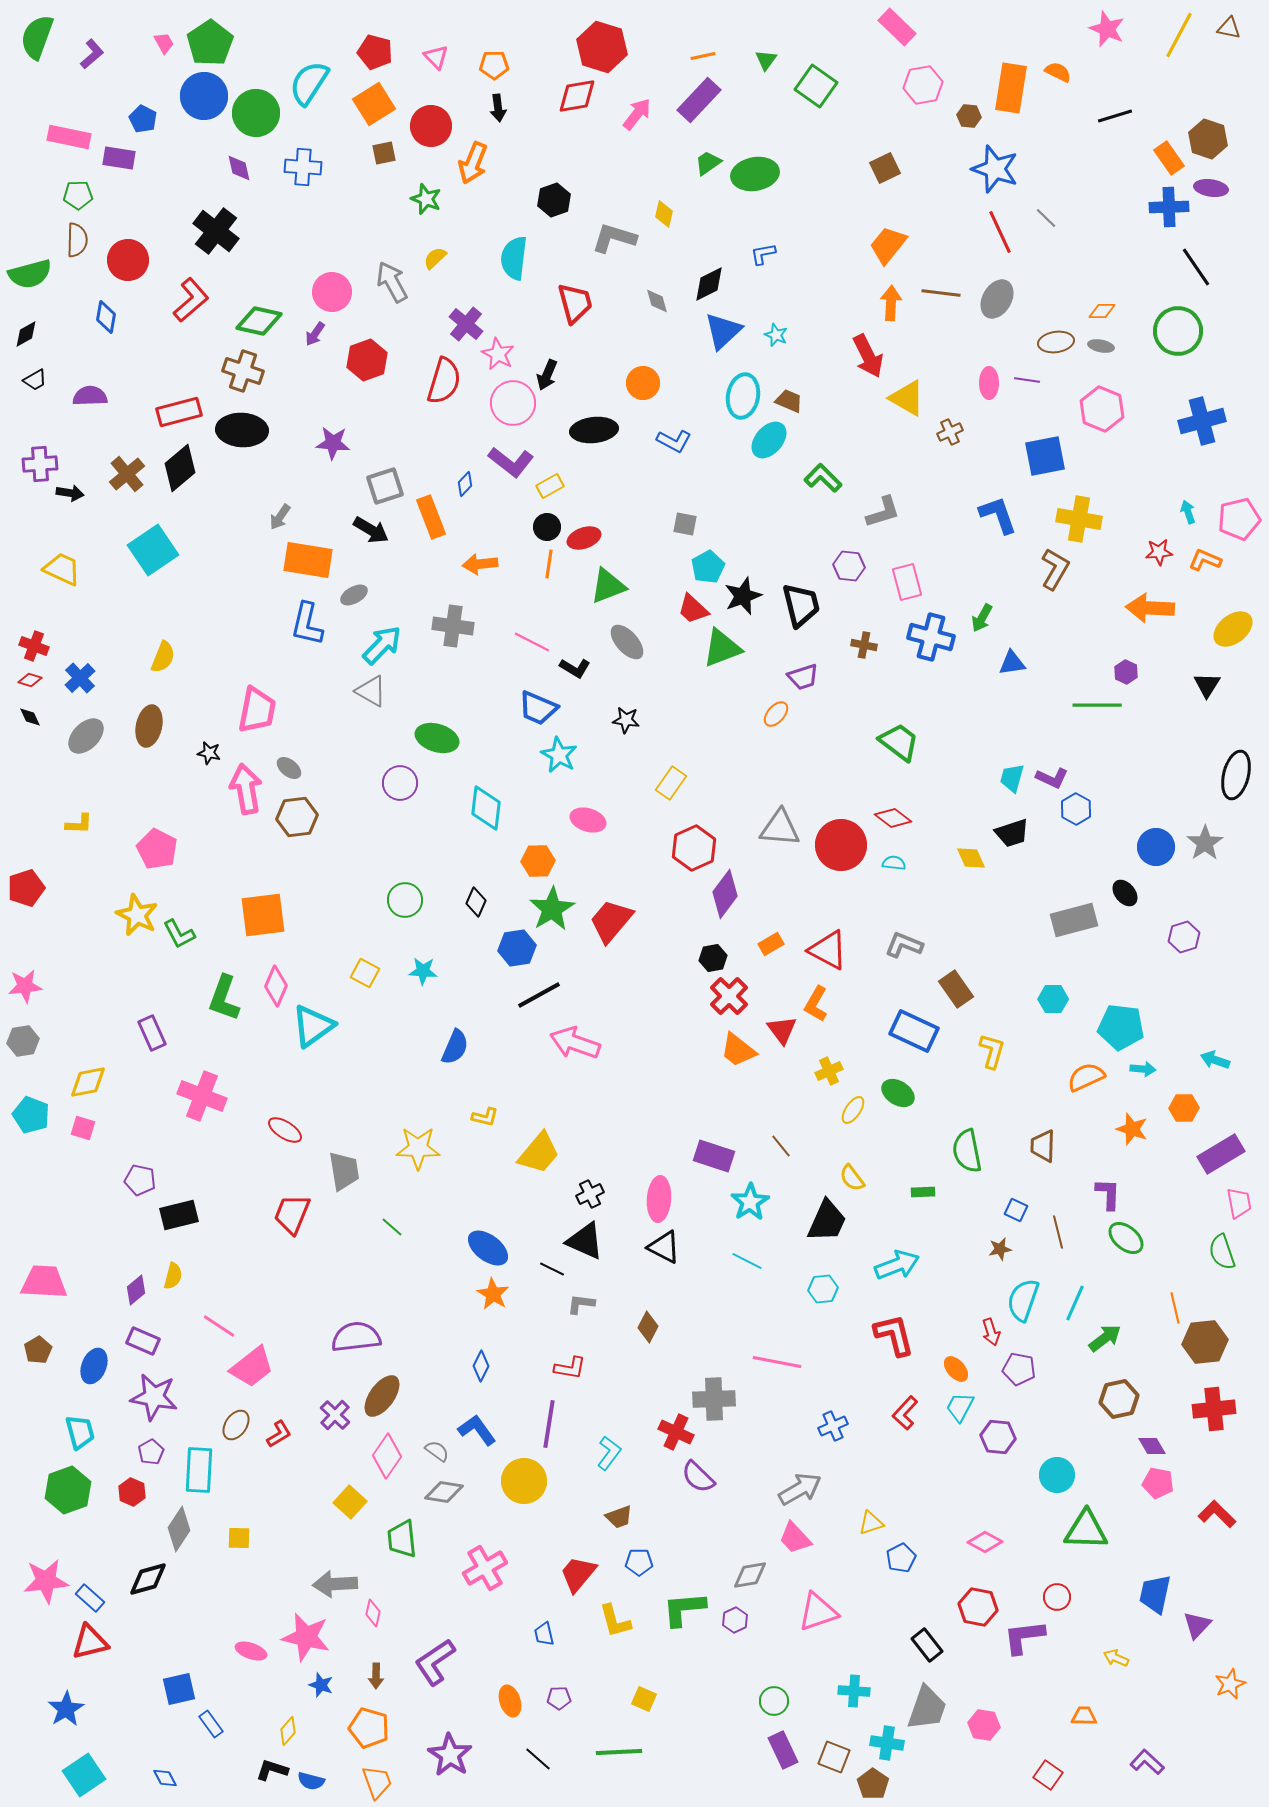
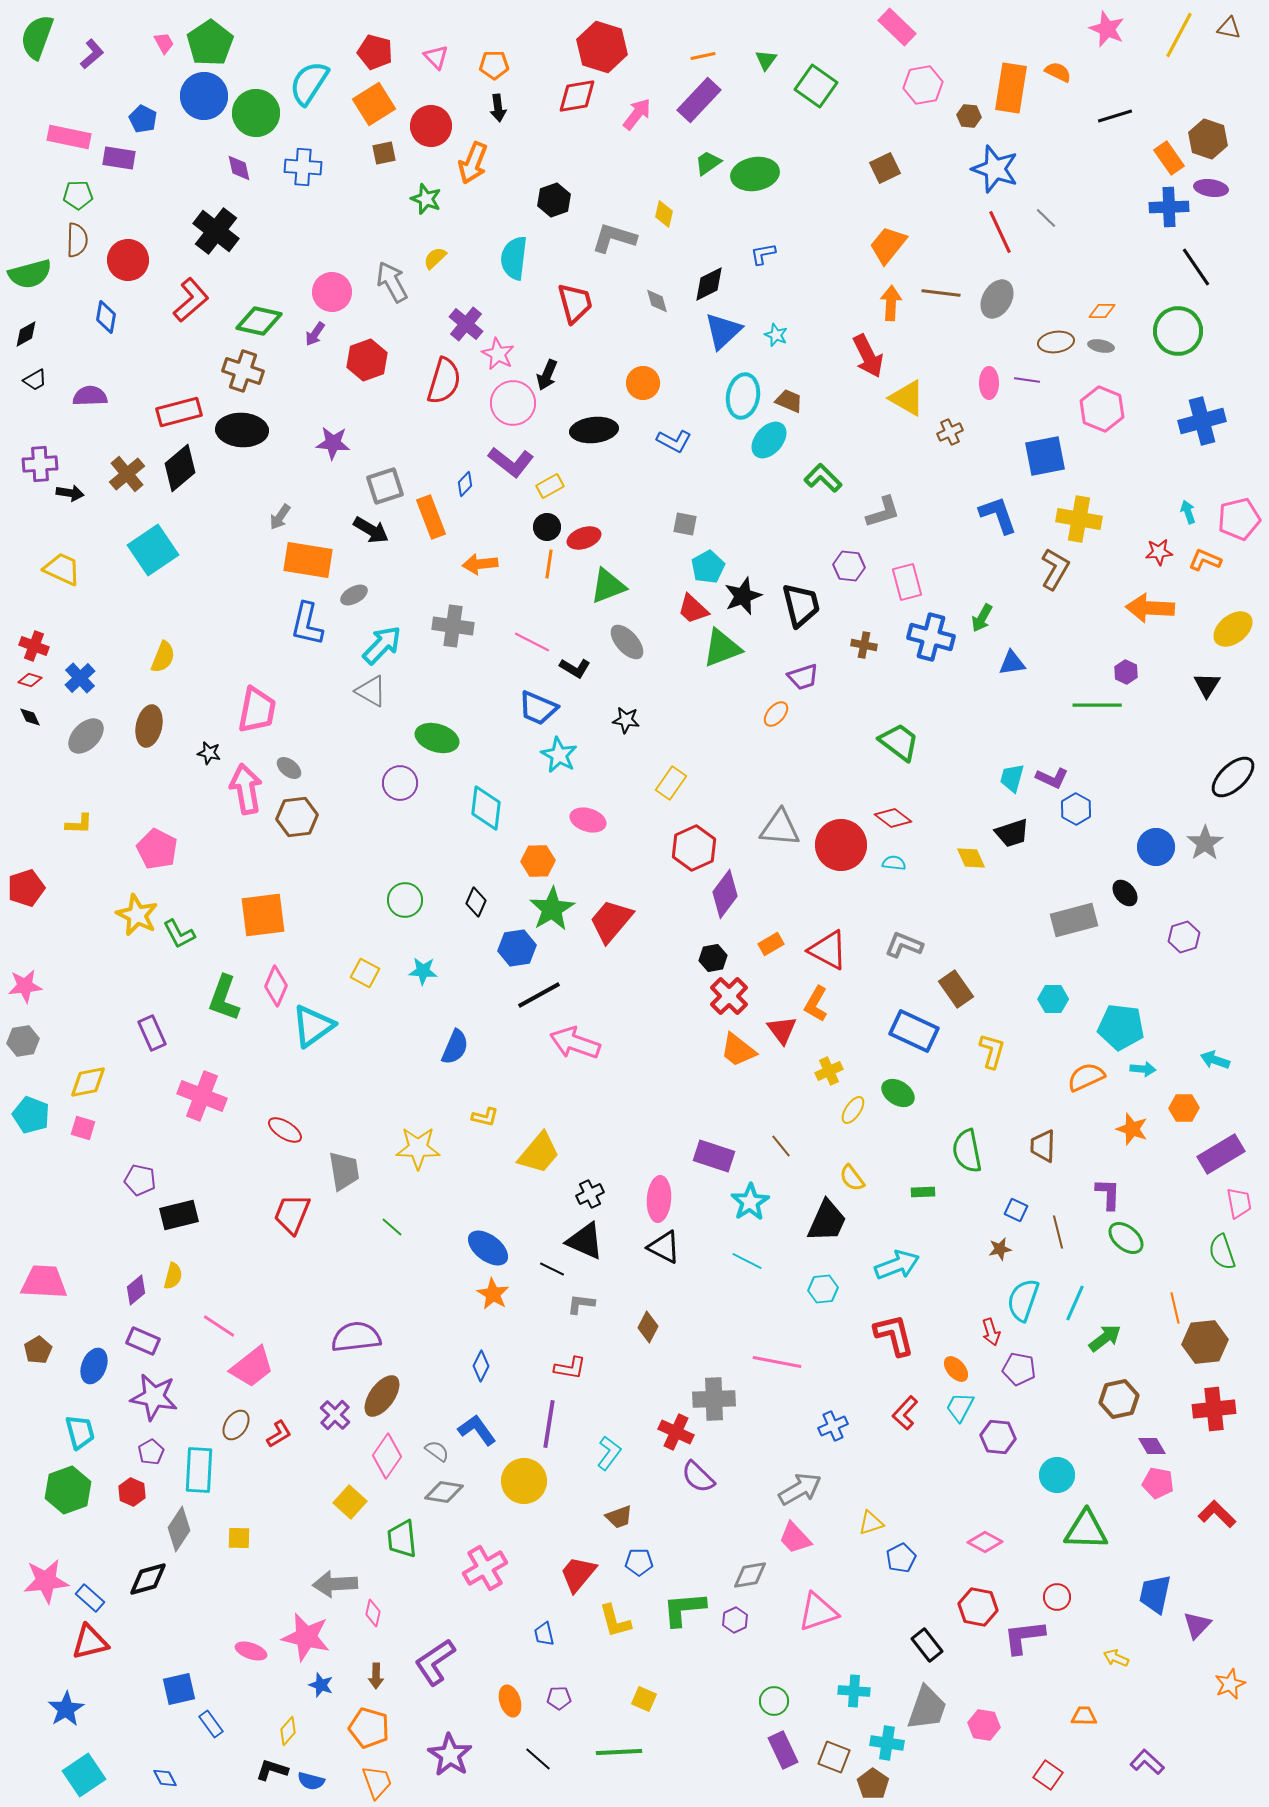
black ellipse at (1236, 775): moved 3 px left, 2 px down; rotated 33 degrees clockwise
